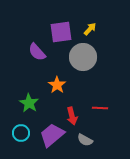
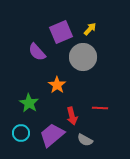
purple square: rotated 15 degrees counterclockwise
